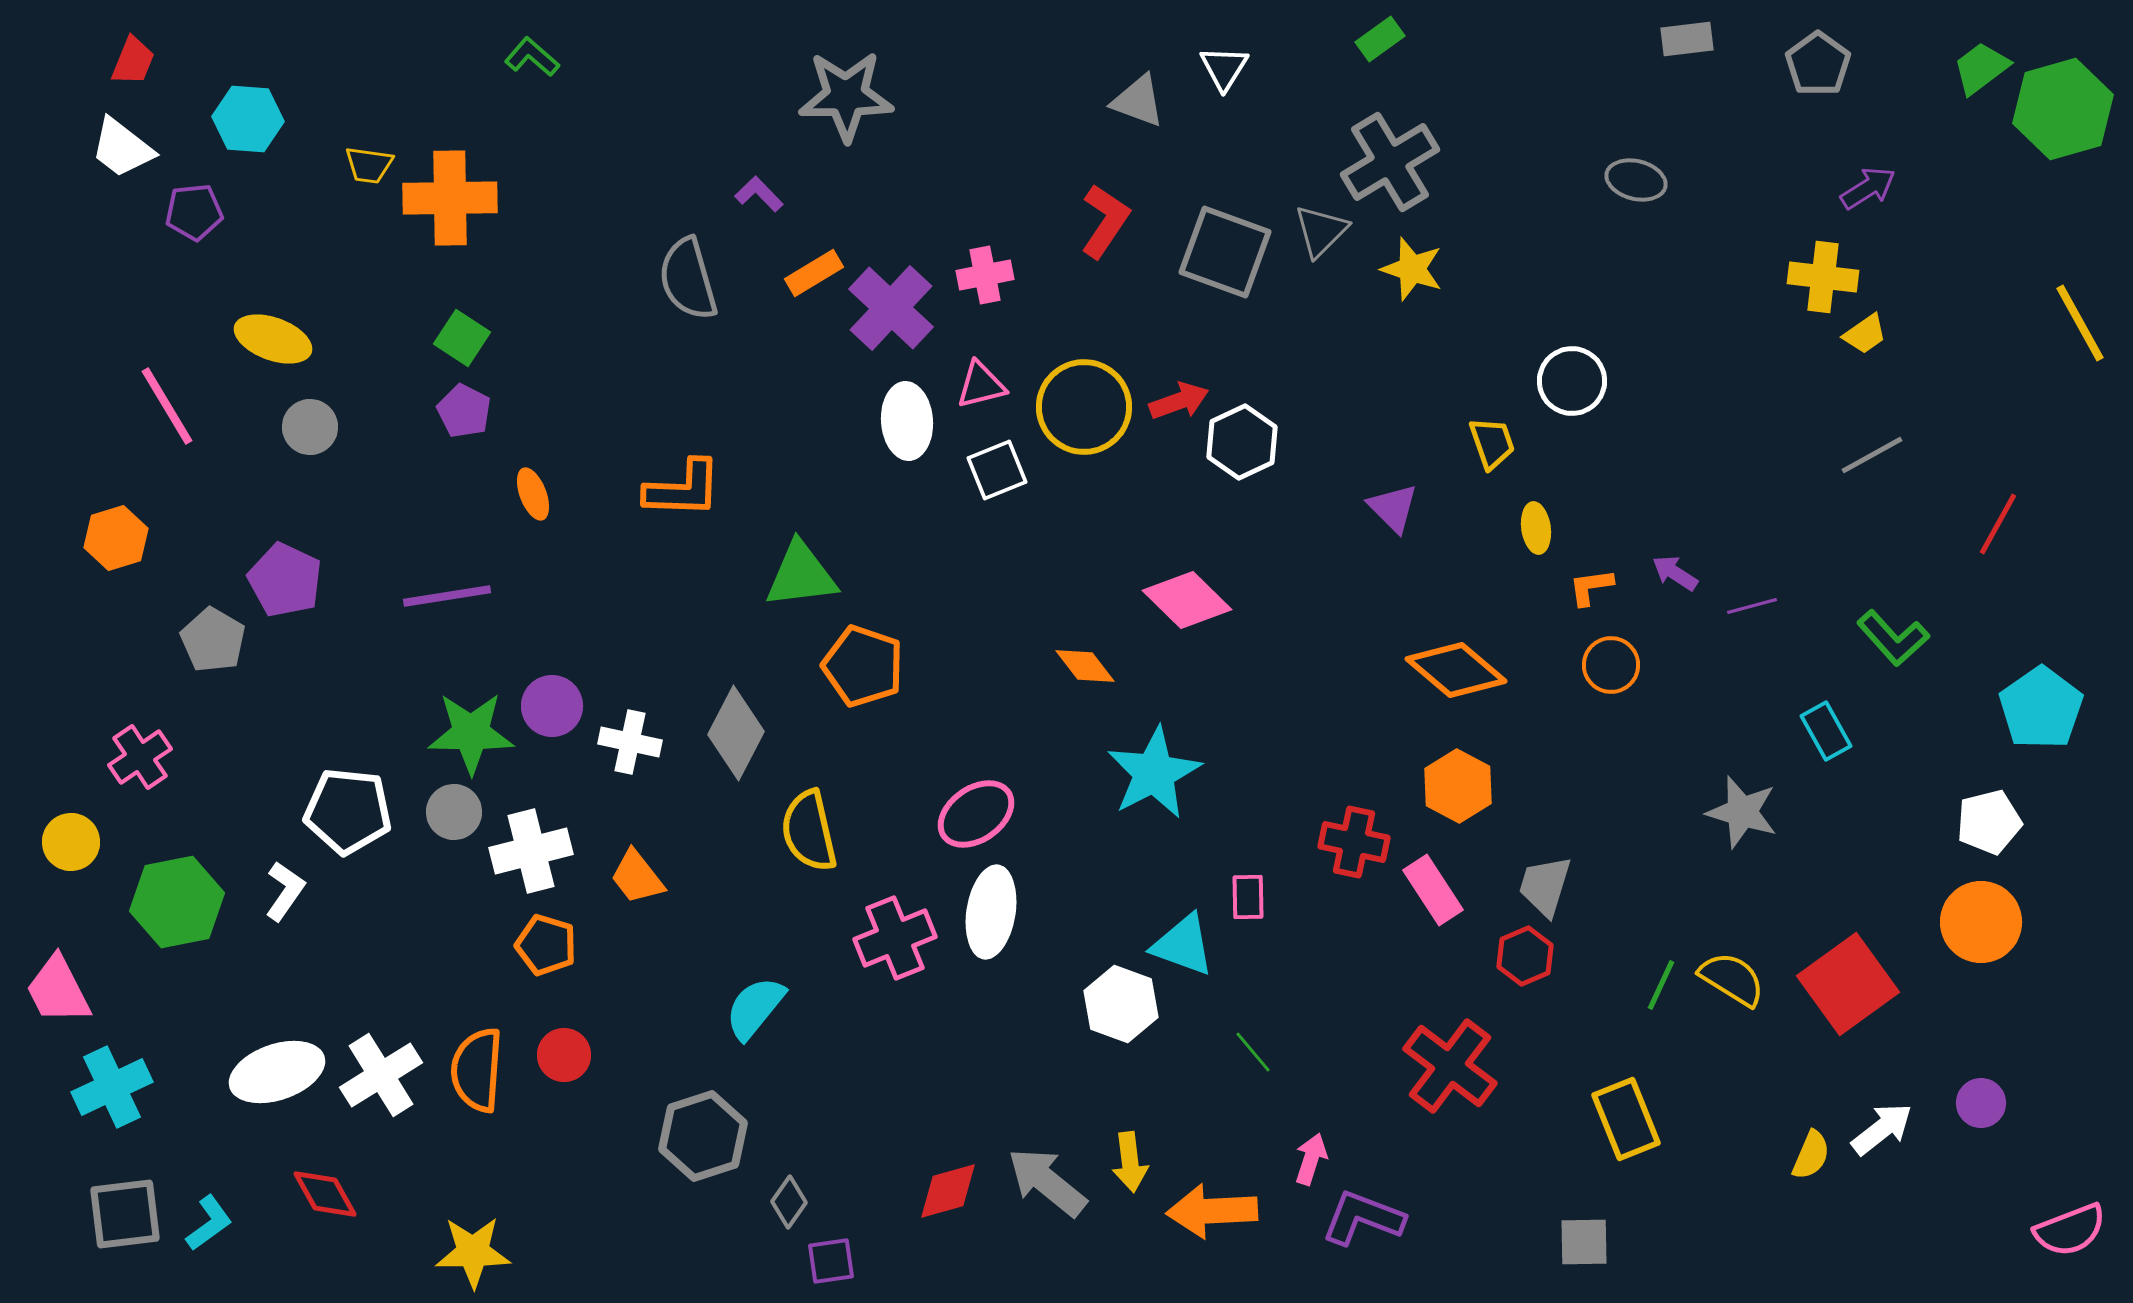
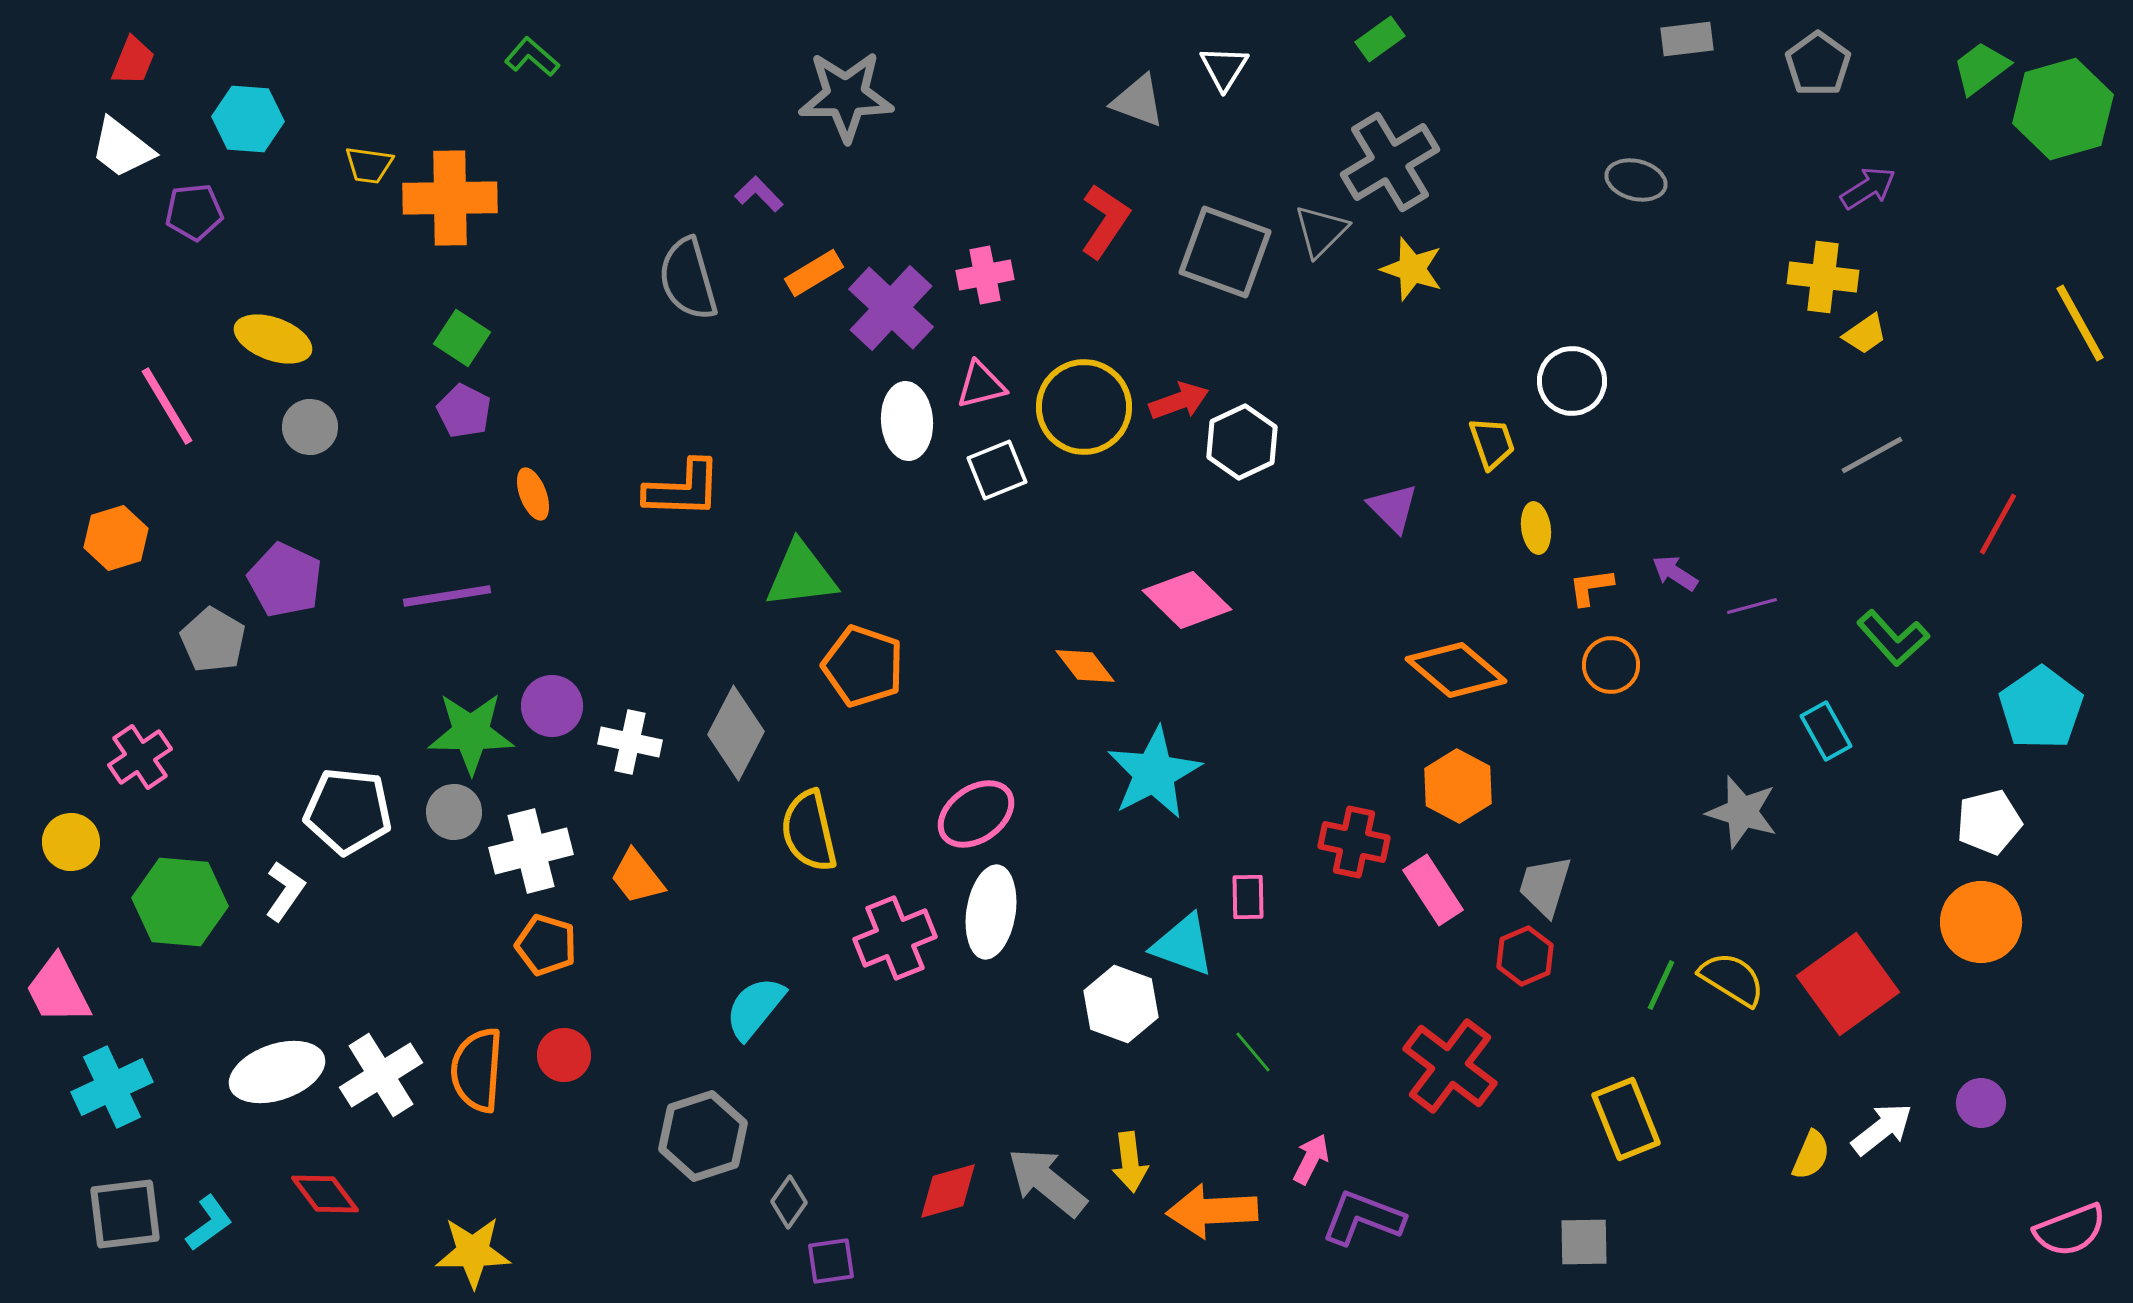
green hexagon at (177, 902): moved 3 px right; rotated 16 degrees clockwise
pink arrow at (1311, 1159): rotated 9 degrees clockwise
red diamond at (325, 1194): rotated 8 degrees counterclockwise
